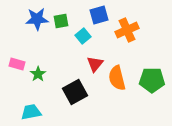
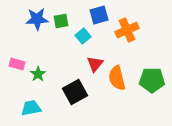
cyan trapezoid: moved 4 px up
